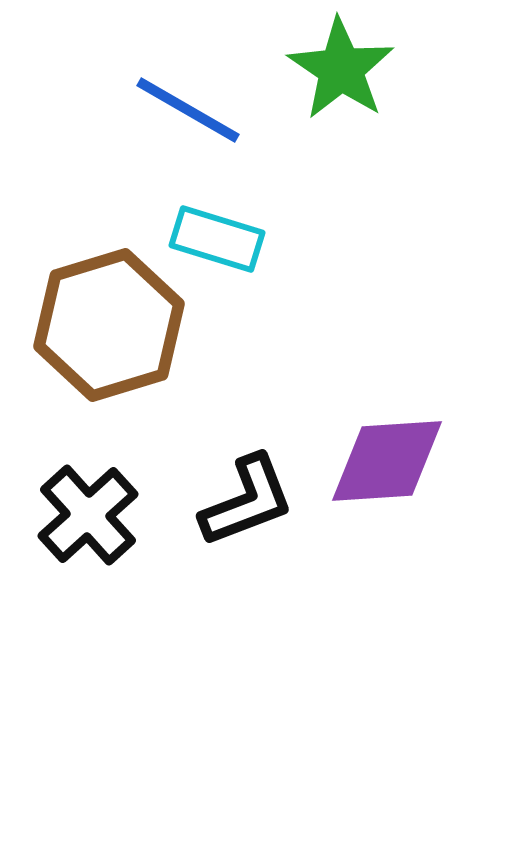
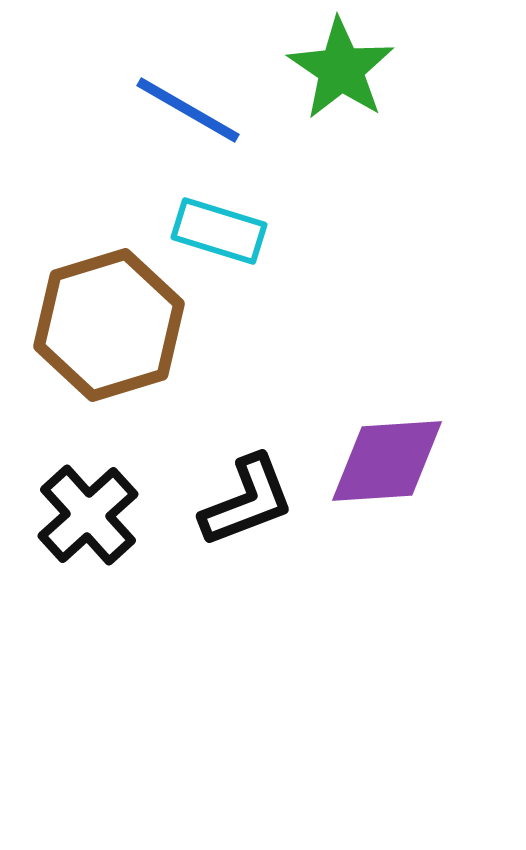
cyan rectangle: moved 2 px right, 8 px up
